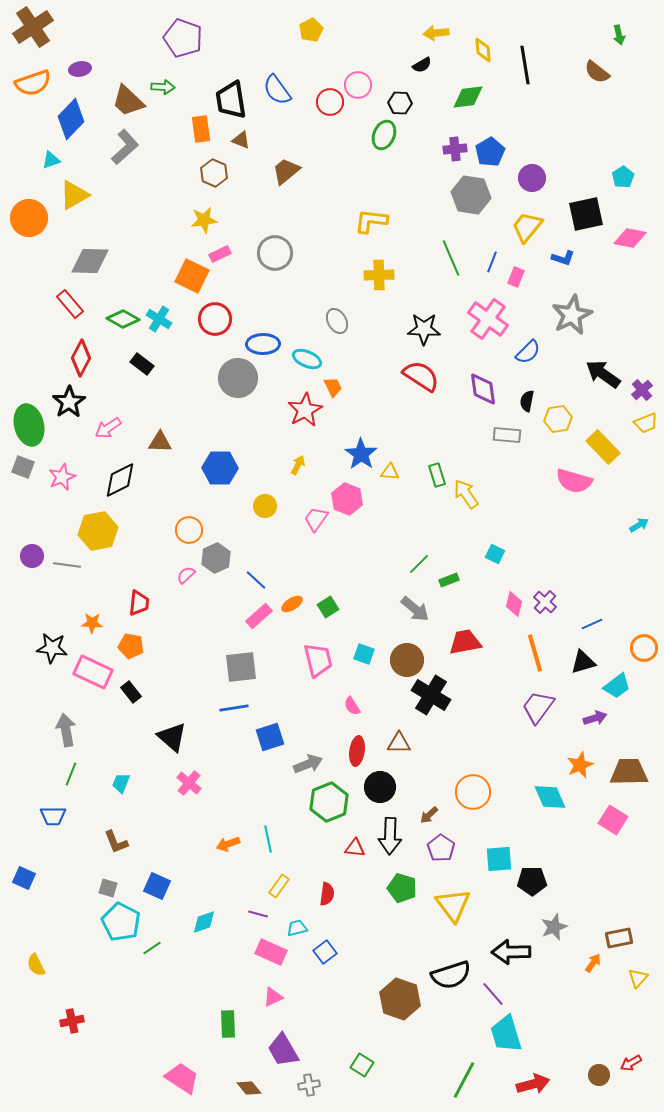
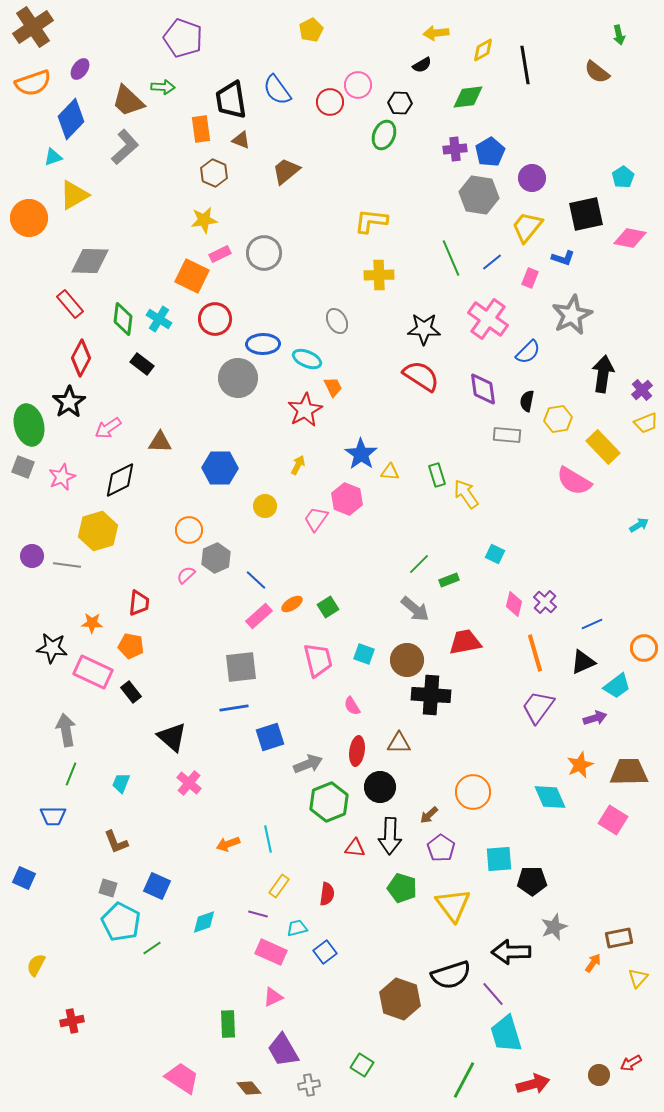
yellow diamond at (483, 50): rotated 65 degrees clockwise
purple ellipse at (80, 69): rotated 45 degrees counterclockwise
cyan triangle at (51, 160): moved 2 px right, 3 px up
gray hexagon at (471, 195): moved 8 px right
gray circle at (275, 253): moved 11 px left
blue line at (492, 262): rotated 30 degrees clockwise
pink rectangle at (516, 277): moved 14 px right, 1 px down
green diamond at (123, 319): rotated 68 degrees clockwise
black arrow at (603, 374): rotated 63 degrees clockwise
pink semicircle at (574, 481): rotated 15 degrees clockwise
yellow hexagon at (98, 531): rotated 6 degrees counterclockwise
black triangle at (583, 662): rotated 8 degrees counterclockwise
black cross at (431, 695): rotated 27 degrees counterclockwise
yellow semicircle at (36, 965): rotated 55 degrees clockwise
